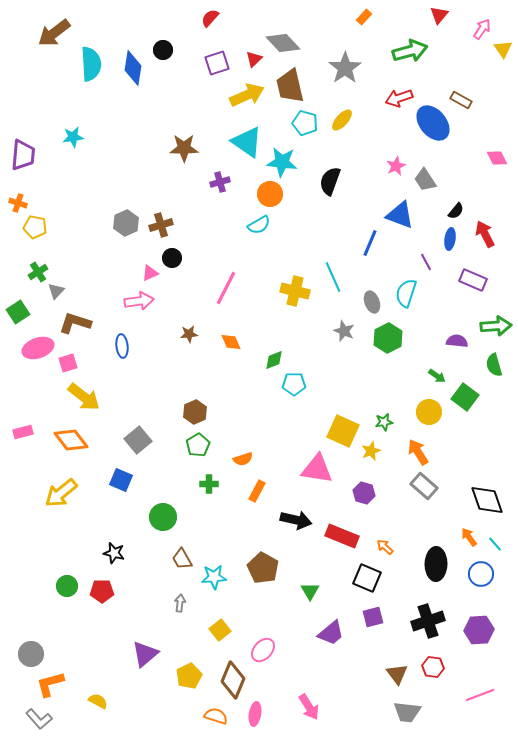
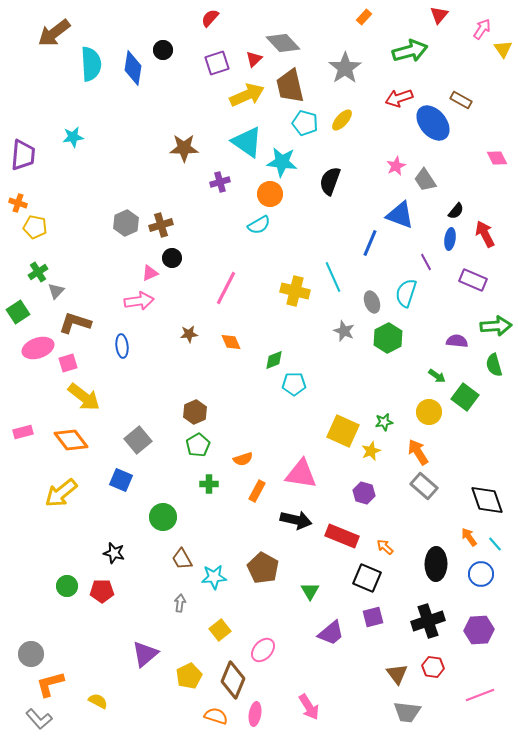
pink triangle at (317, 469): moved 16 px left, 5 px down
